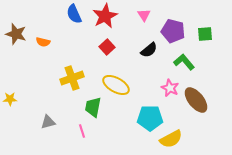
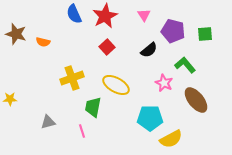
green L-shape: moved 1 px right, 3 px down
pink star: moved 6 px left, 5 px up
